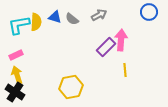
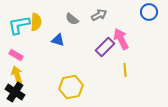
blue triangle: moved 3 px right, 23 px down
pink arrow: moved 1 px up; rotated 30 degrees counterclockwise
purple rectangle: moved 1 px left
pink rectangle: rotated 56 degrees clockwise
